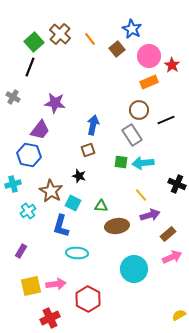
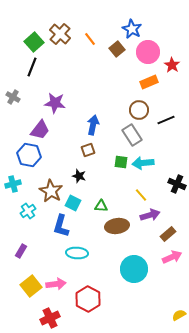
pink circle at (149, 56): moved 1 px left, 4 px up
black line at (30, 67): moved 2 px right
yellow square at (31, 286): rotated 25 degrees counterclockwise
